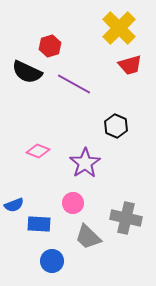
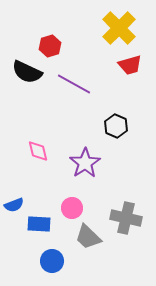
pink diamond: rotated 55 degrees clockwise
pink circle: moved 1 px left, 5 px down
